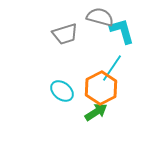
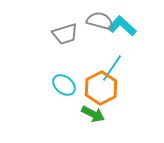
gray semicircle: moved 4 px down
cyan L-shape: moved 5 px up; rotated 32 degrees counterclockwise
cyan ellipse: moved 2 px right, 6 px up
green arrow: moved 3 px left, 2 px down; rotated 60 degrees clockwise
